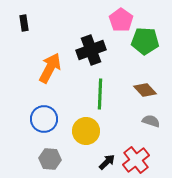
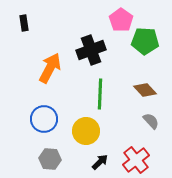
gray semicircle: rotated 30 degrees clockwise
black arrow: moved 7 px left
